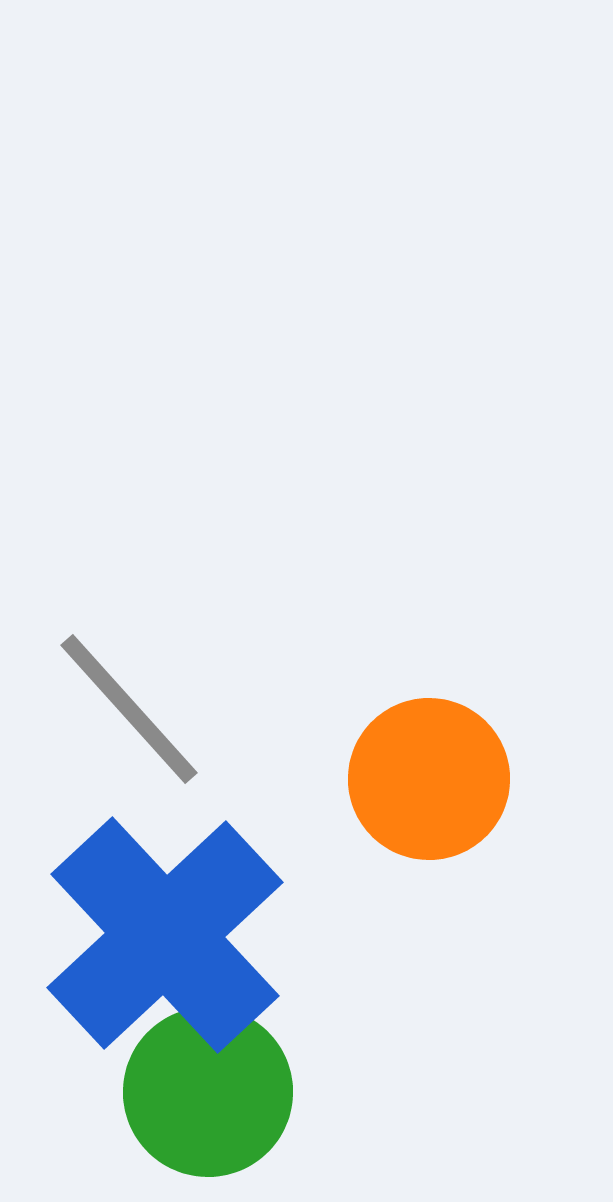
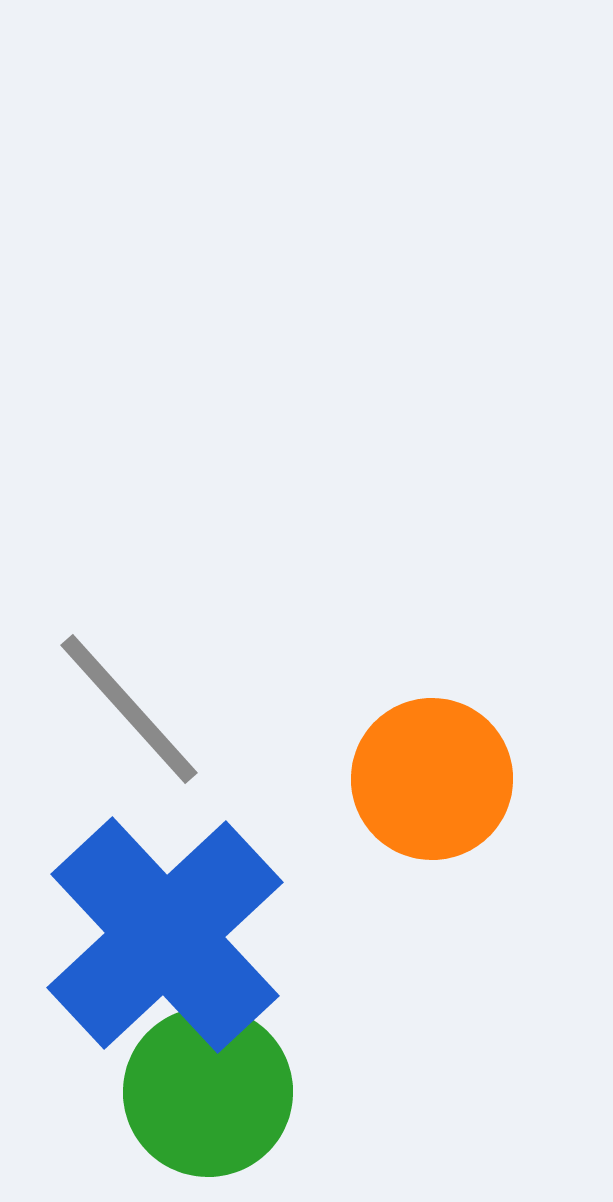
orange circle: moved 3 px right
